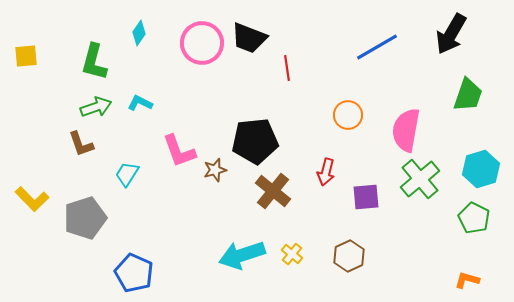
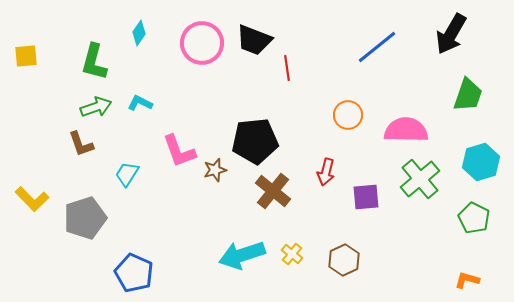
black trapezoid: moved 5 px right, 2 px down
blue line: rotated 9 degrees counterclockwise
pink semicircle: rotated 81 degrees clockwise
cyan hexagon: moved 7 px up
brown hexagon: moved 5 px left, 4 px down
